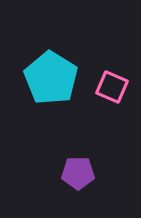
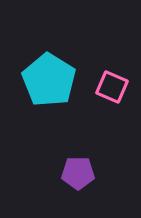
cyan pentagon: moved 2 px left, 2 px down
